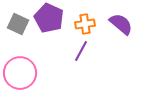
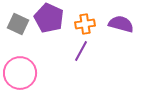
purple semicircle: rotated 25 degrees counterclockwise
